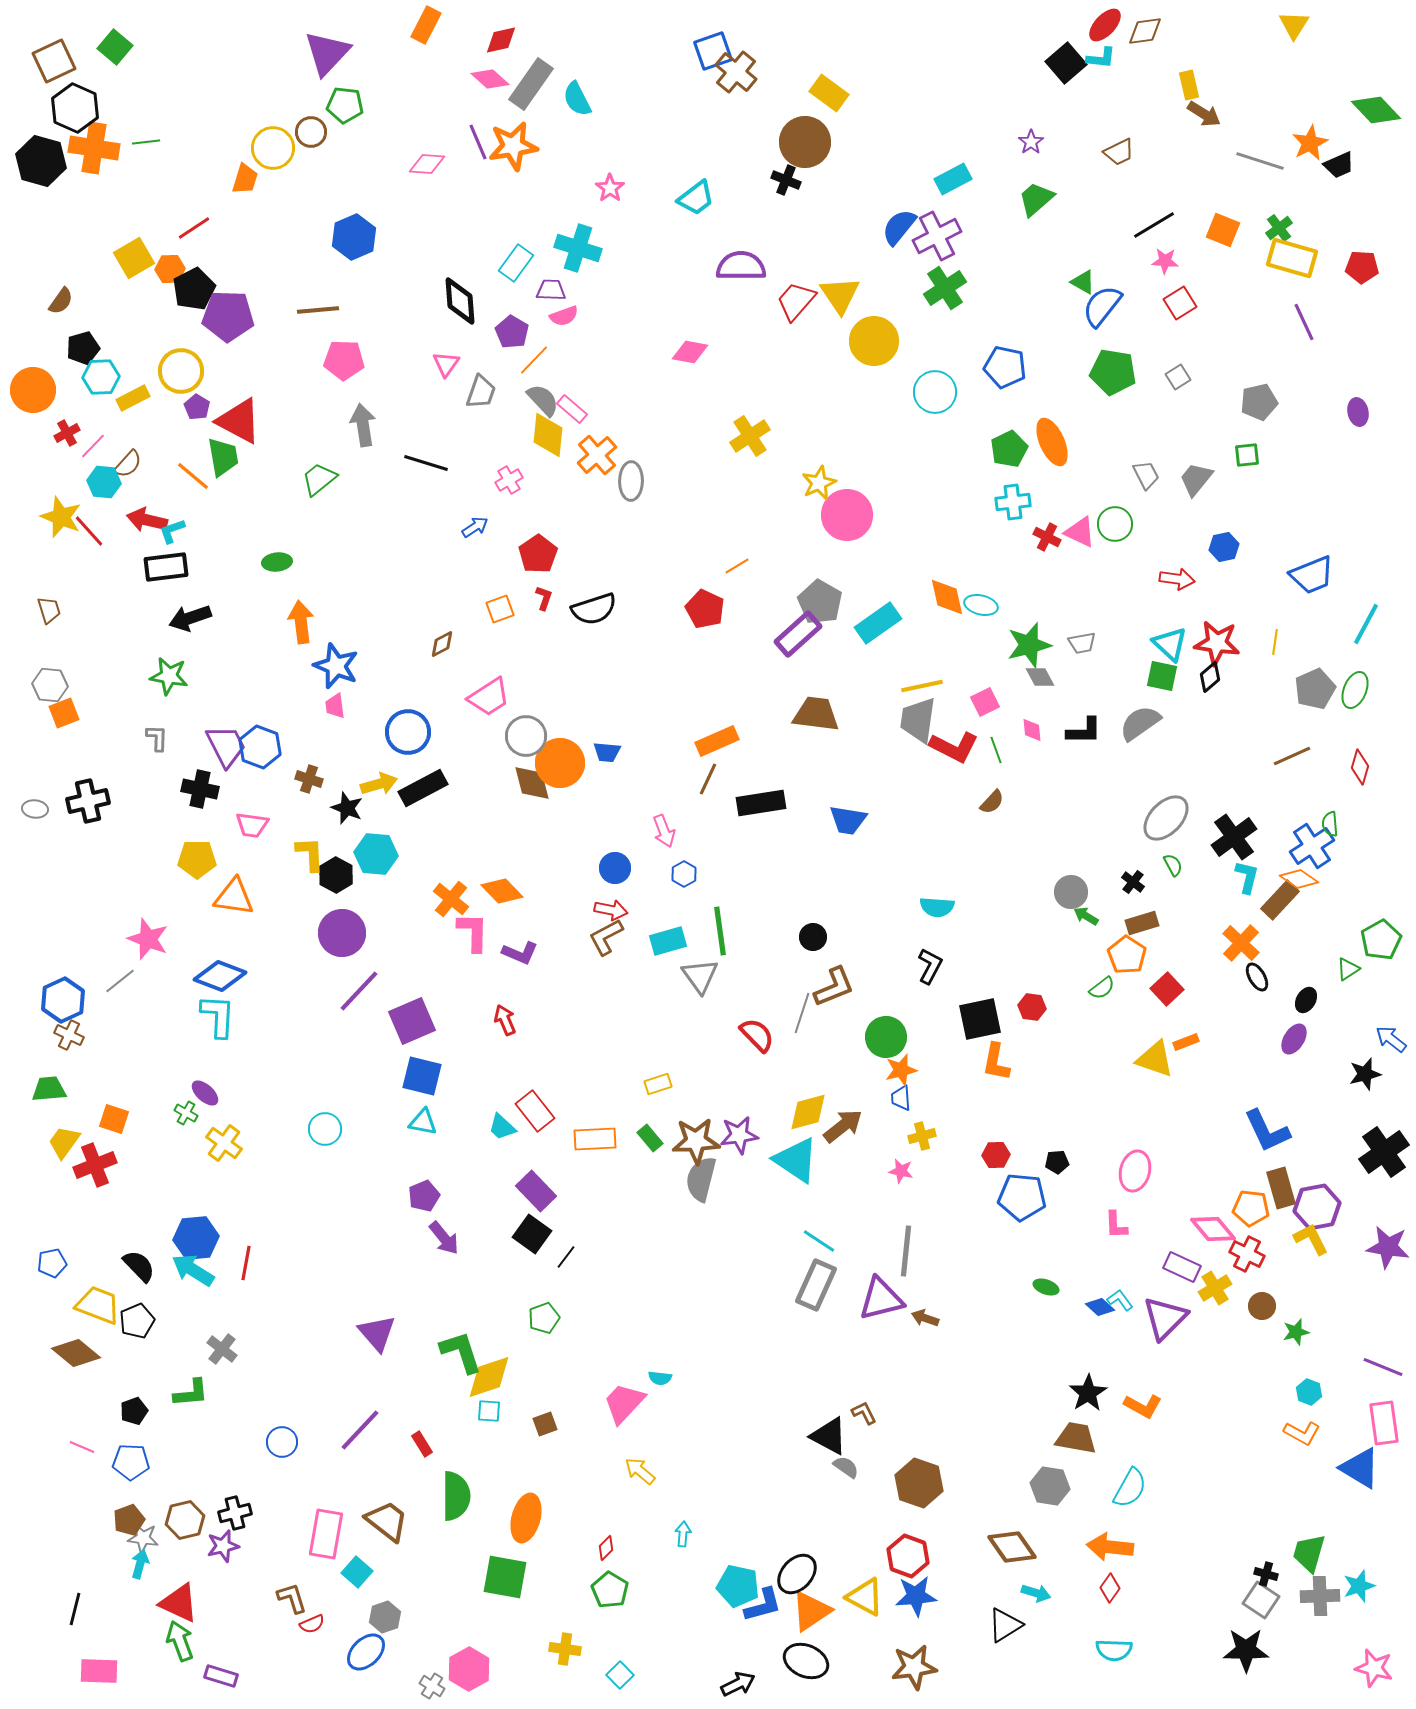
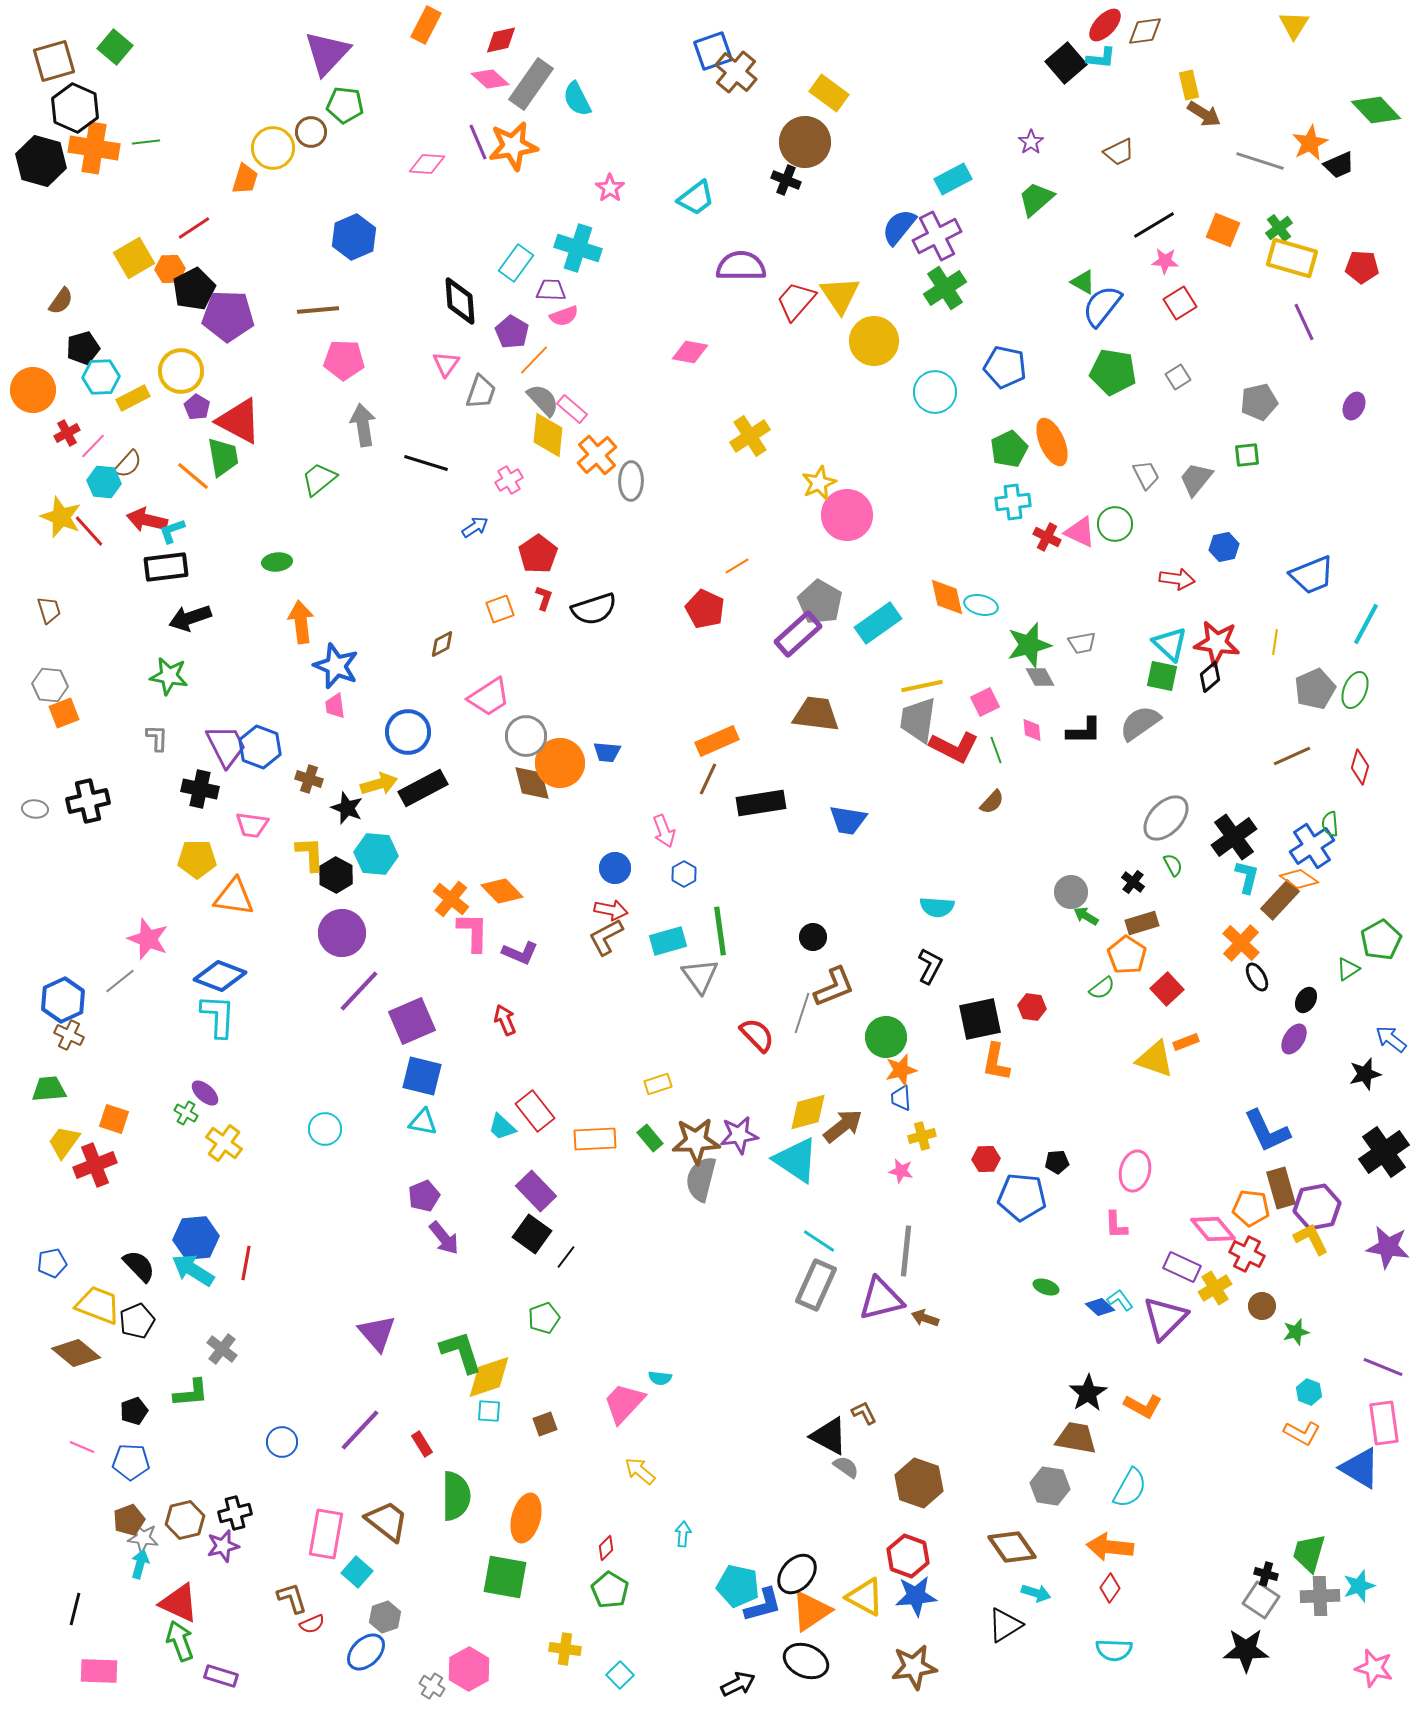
brown square at (54, 61): rotated 9 degrees clockwise
purple ellipse at (1358, 412): moved 4 px left, 6 px up; rotated 36 degrees clockwise
red hexagon at (996, 1155): moved 10 px left, 4 px down
